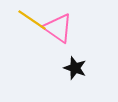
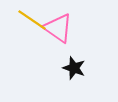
black star: moved 1 px left
